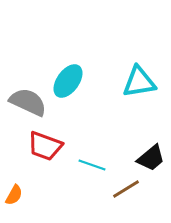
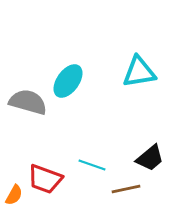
cyan triangle: moved 10 px up
gray semicircle: rotated 9 degrees counterclockwise
red trapezoid: moved 33 px down
black trapezoid: moved 1 px left
brown line: rotated 20 degrees clockwise
